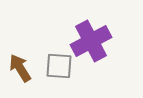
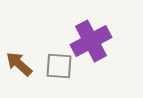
brown arrow: moved 1 px left, 4 px up; rotated 16 degrees counterclockwise
